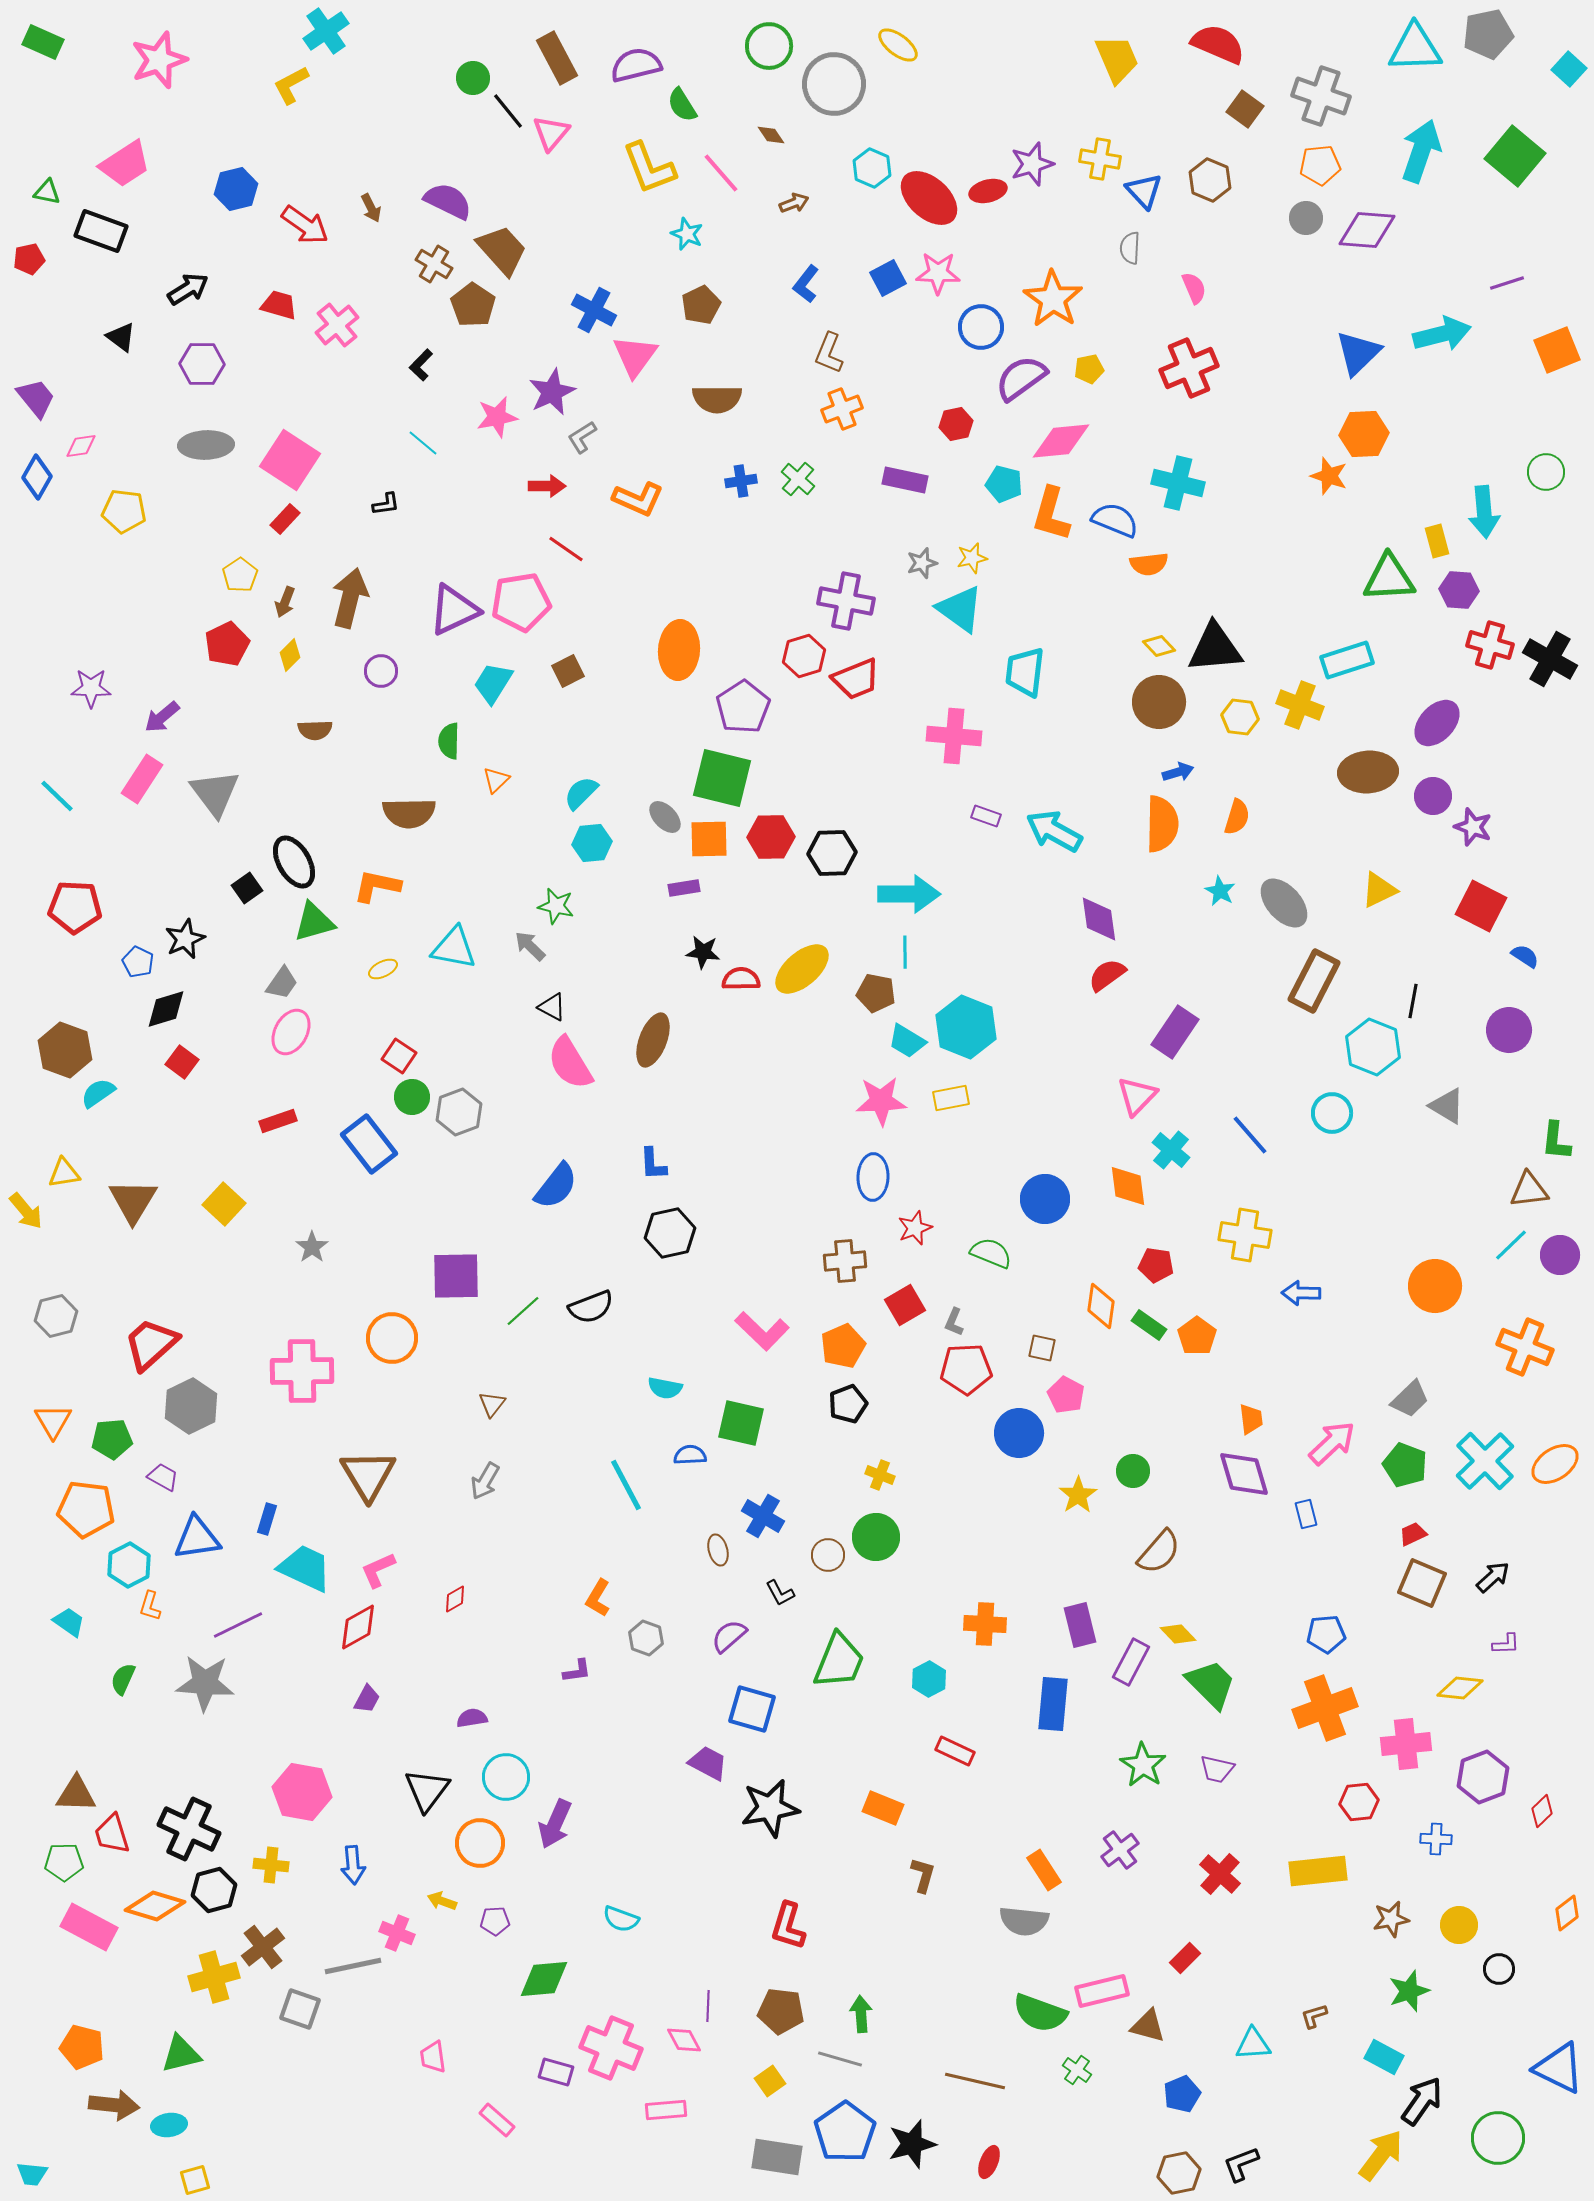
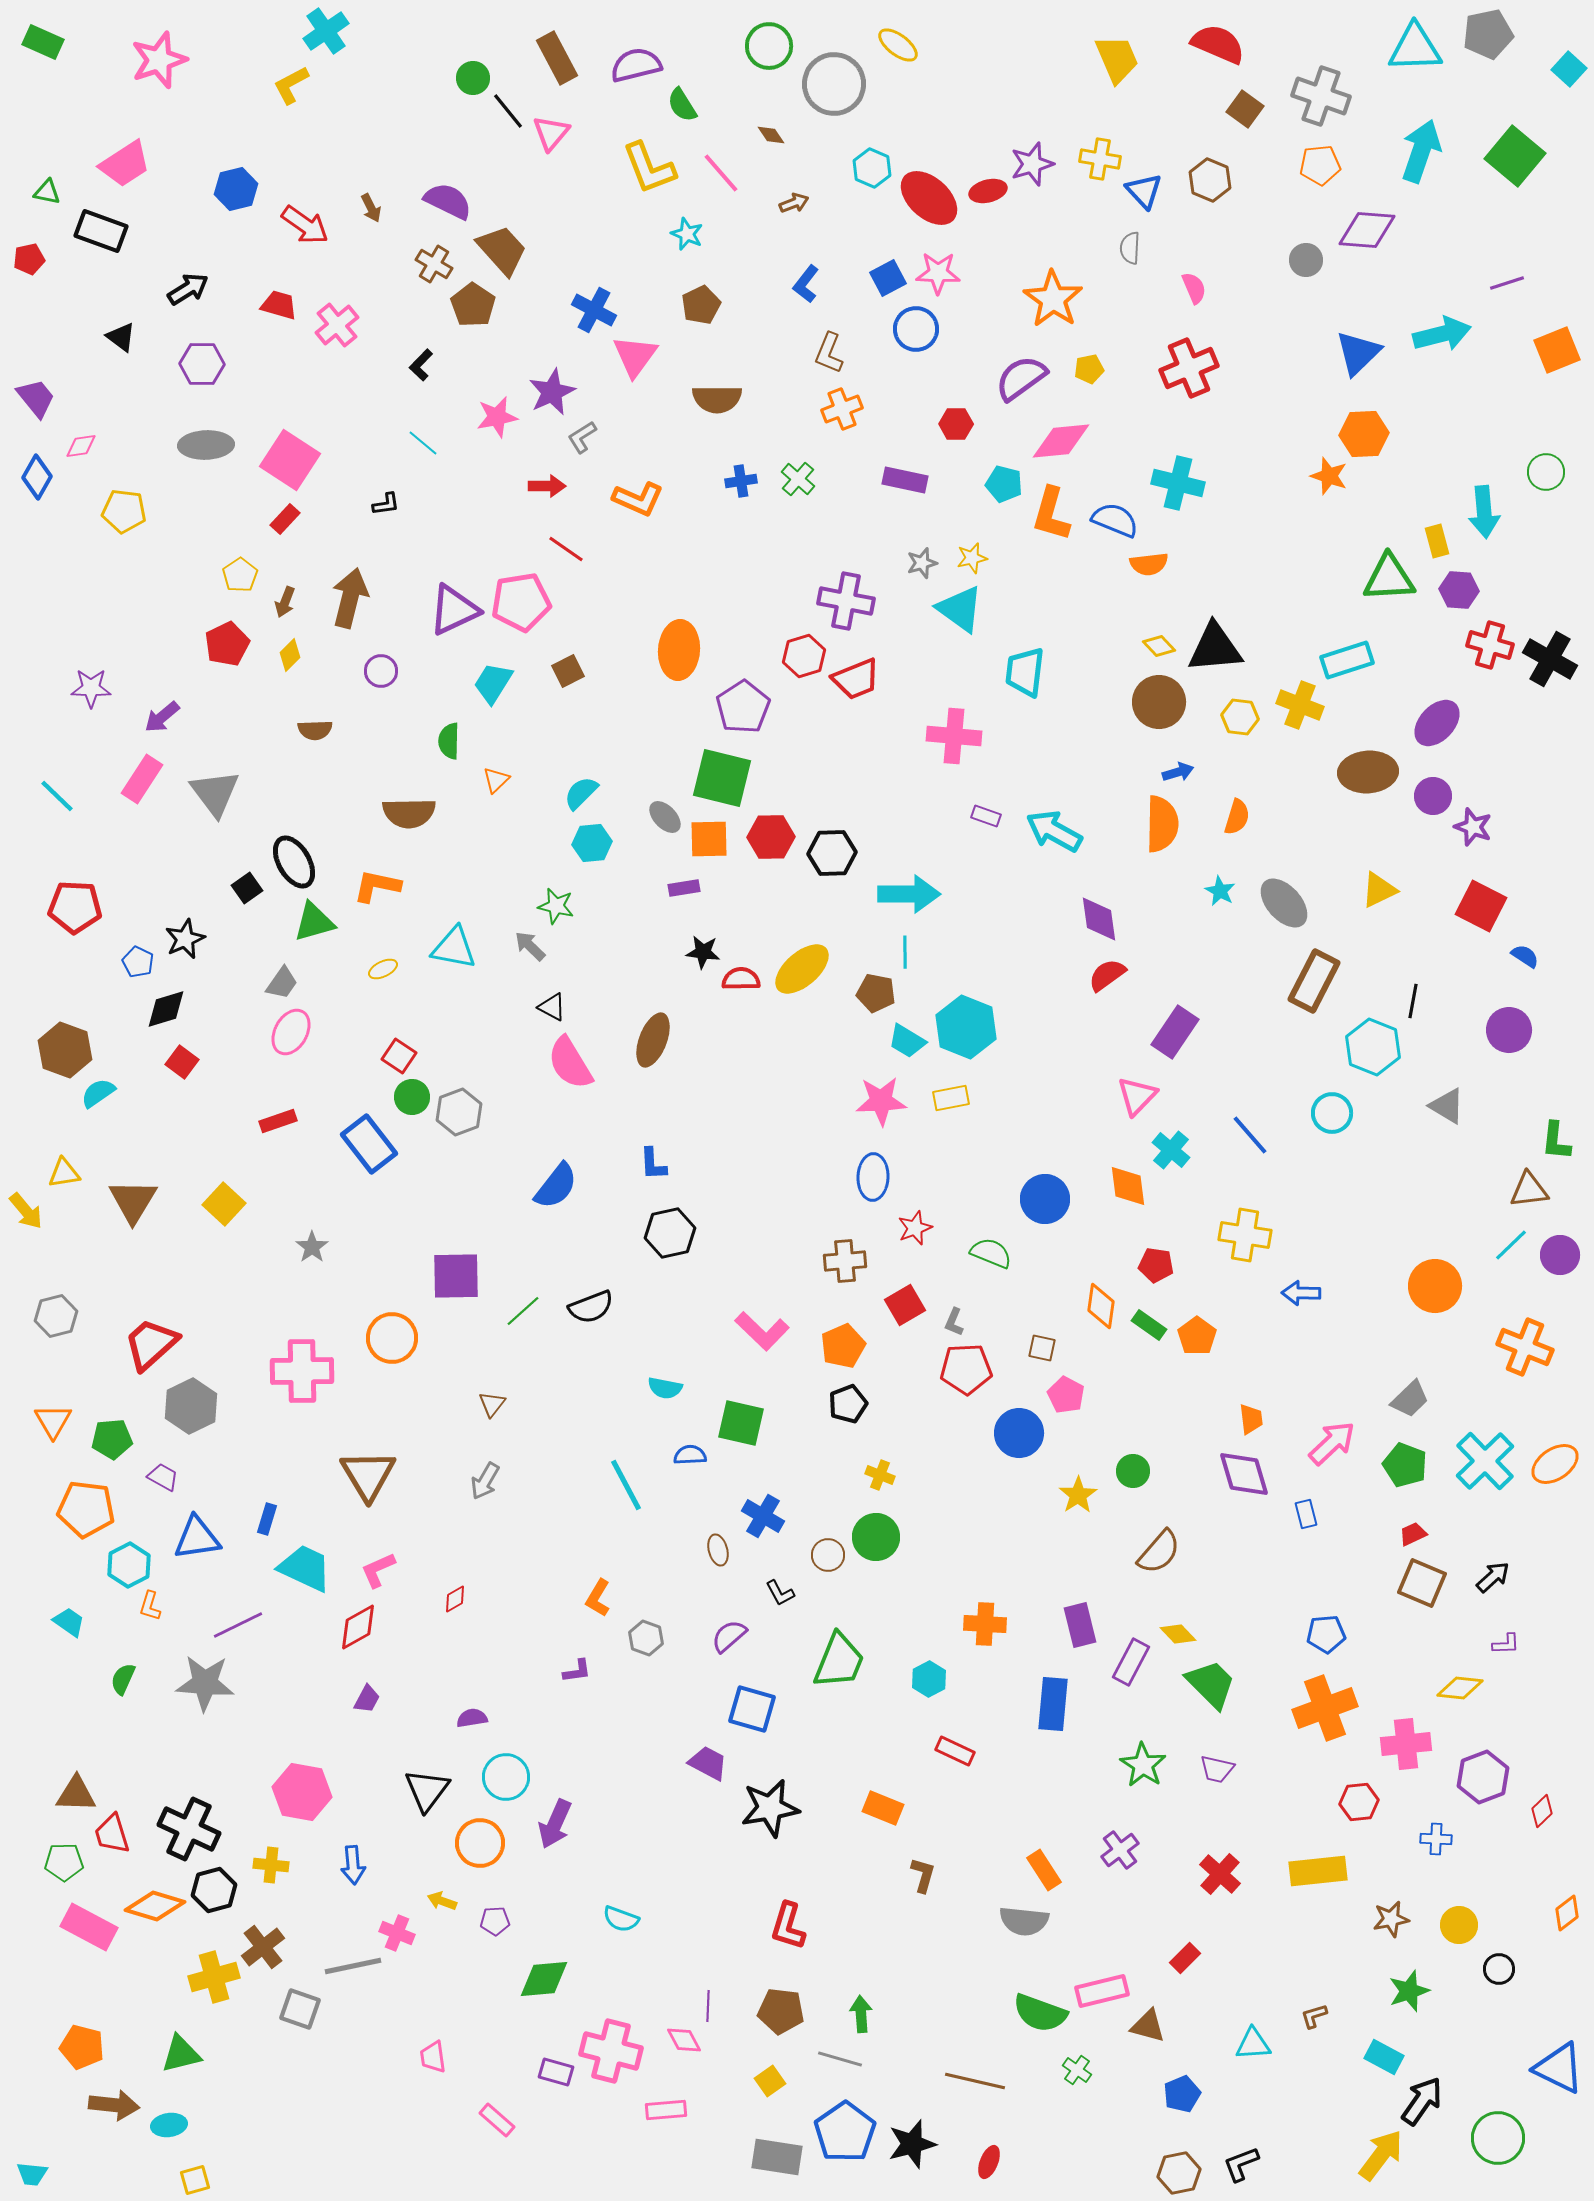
gray circle at (1306, 218): moved 42 px down
blue circle at (981, 327): moved 65 px left, 2 px down
red hexagon at (956, 424): rotated 12 degrees clockwise
pink cross at (611, 2048): moved 3 px down; rotated 8 degrees counterclockwise
